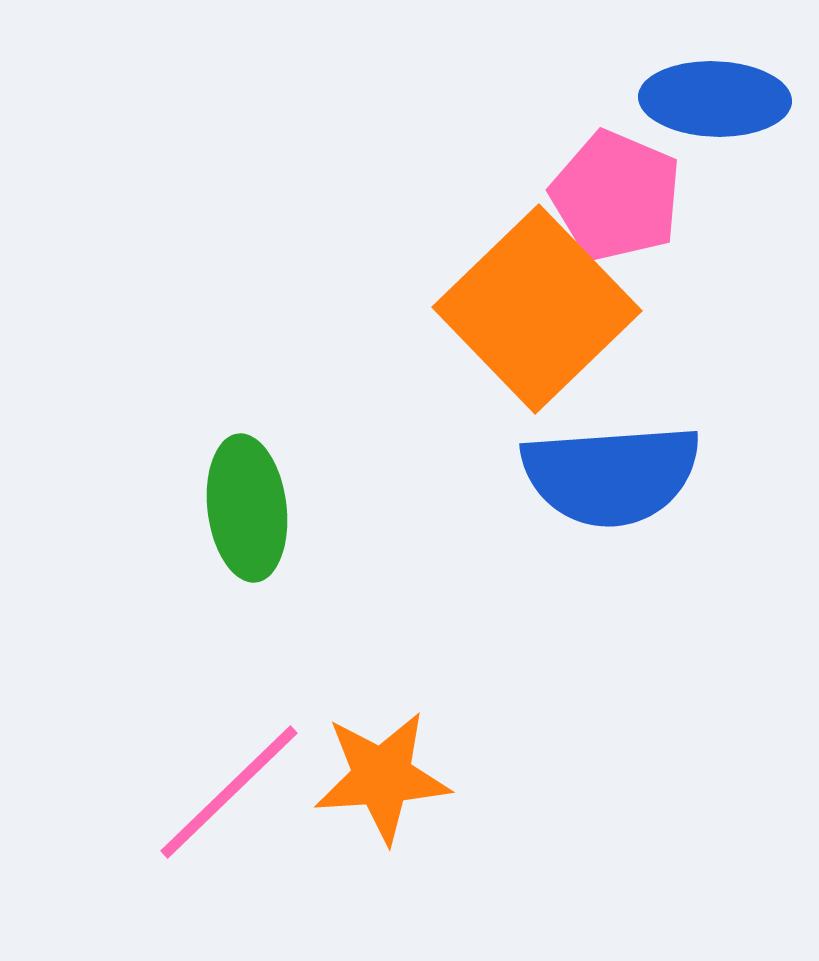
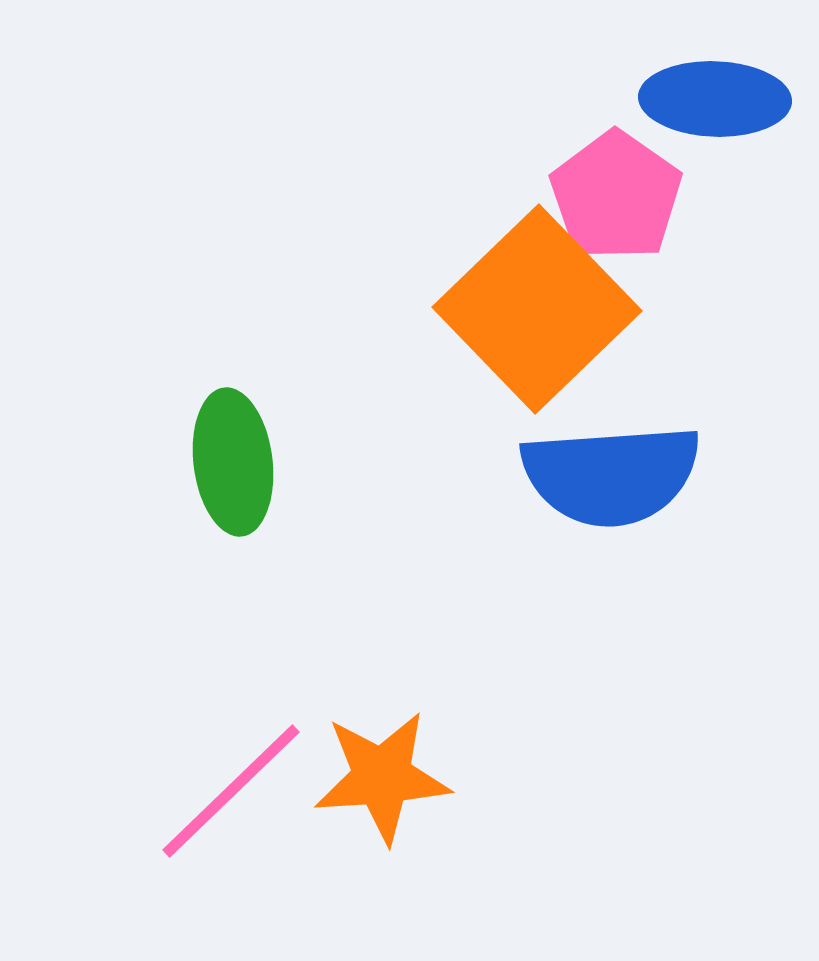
pink pentagon: rotated 12 degrees clockwise
green ellipse: moved 14 px left, 46 px up
pink line: moved 2 px right, 1 px up
